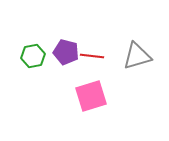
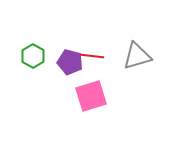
purple pentagon: moved 4 px right, 10 px down
green hexagon: rotated 20 degrees counterclockwise
